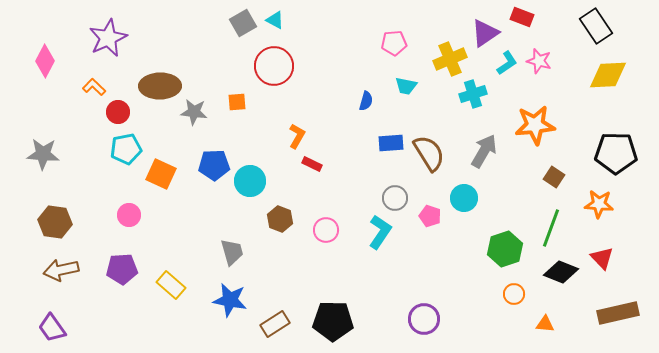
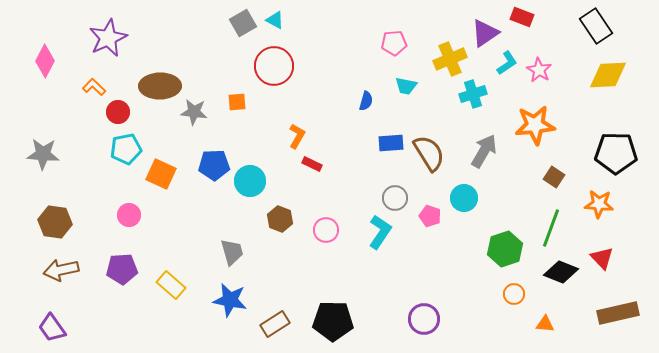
pink star at (539, 61): moved 9 px down; rotated 15 degrees clockwise
